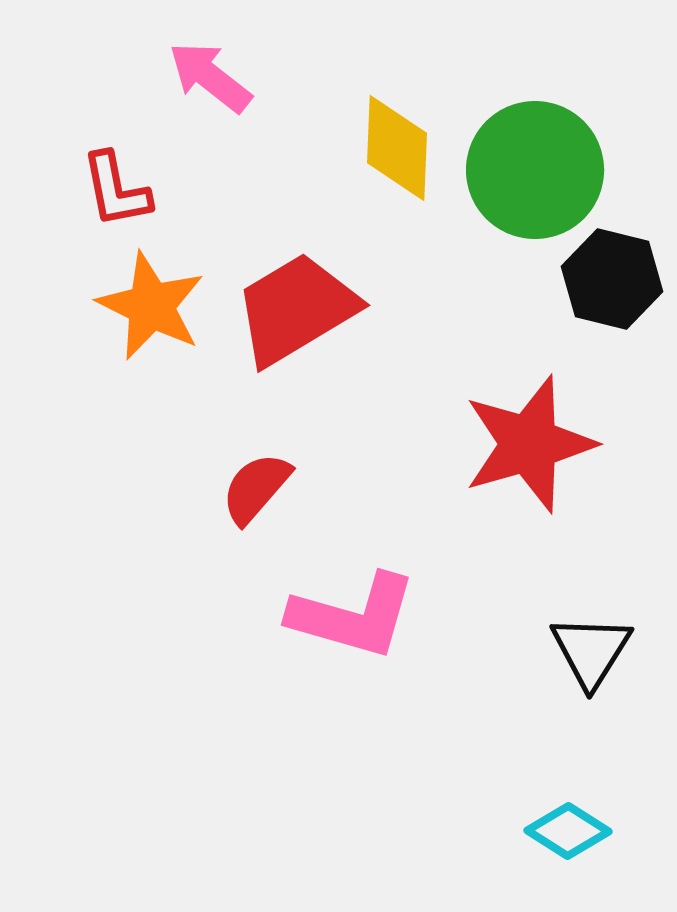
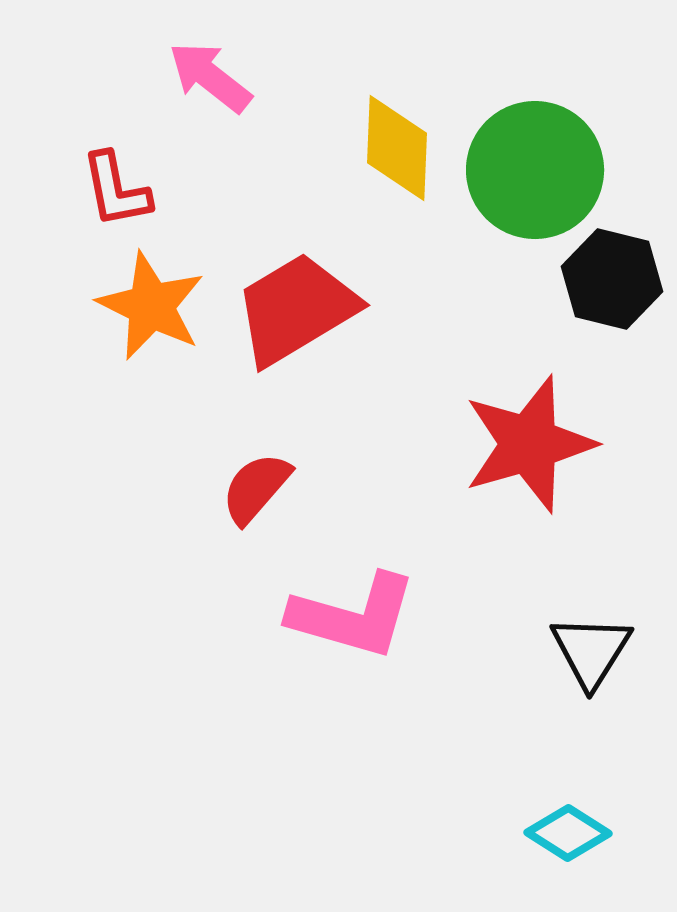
cyan diamond: moved 2 px down
